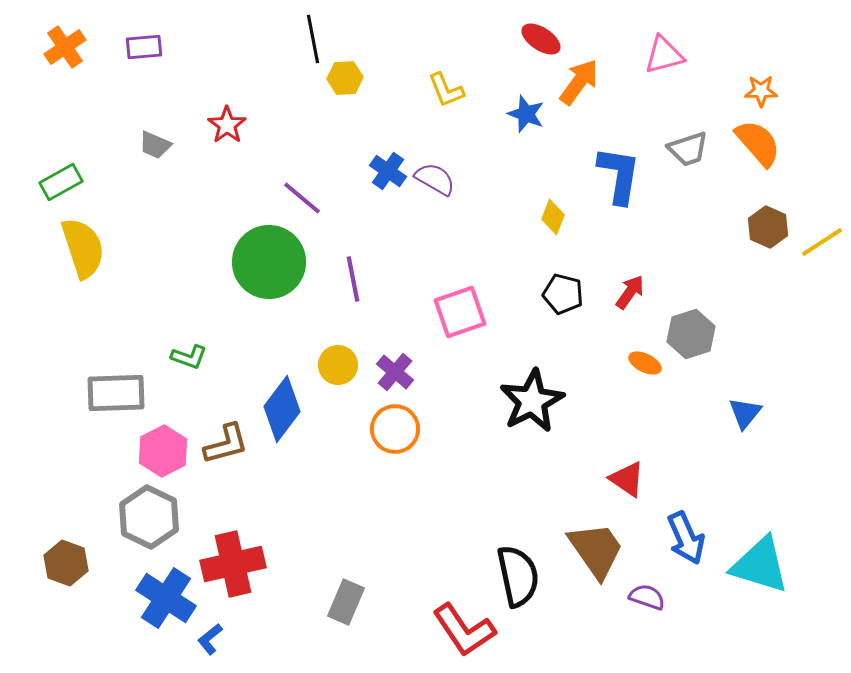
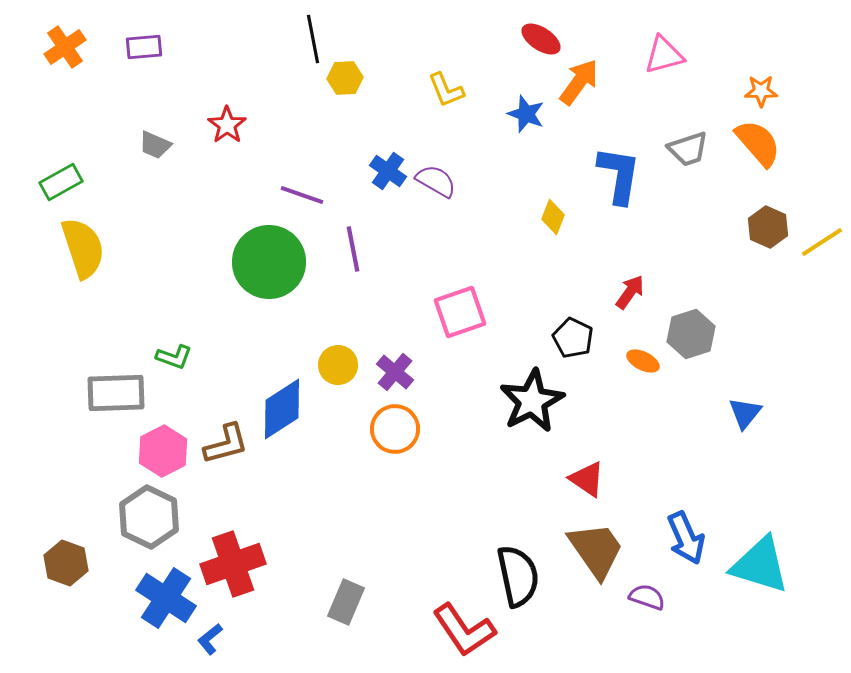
purple semicircle at (435, 179): moved 1 px right, 2 px down
purple line at (302, 198): moved 3 px up; rotated 21 degrees counterclockwise
purple line at (353, 279): moved 30 px up
black pentagon at (563, 294): moved 10 px right, 44 px down; rotated 12 degrees clockwise
green L-shape at (189, 357): moved 15 px left
orange ellipse at (645, 363): moved 2 px left, 2 px up
blue diamond at (282, 409): rotated 20 degrees clockwise
red triangle at (627, 479): moved 40 px left
red cross at (233, 564): rotated 6 degrees counterclockwise
